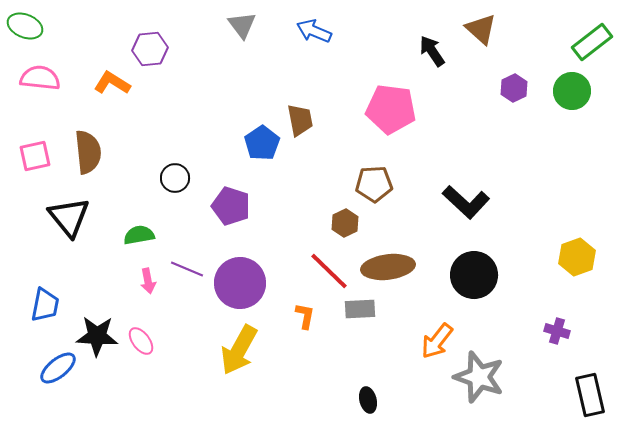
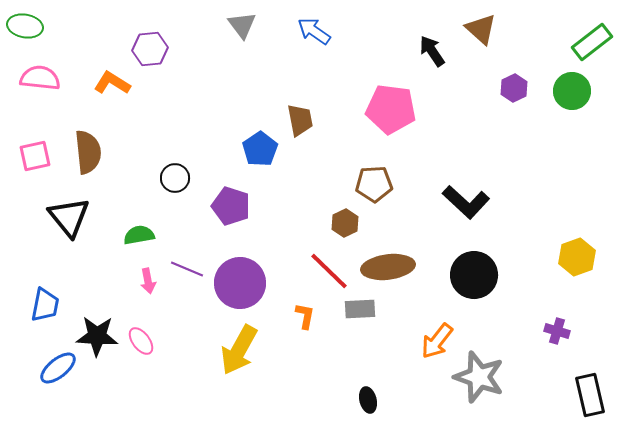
green ellipse at (25, 26): rotated 12 degrees counterclockwise
blue arrow at (314, 31): rotated 12 degrees clockwise
blue pentagon at (262, 143): moved 2 px left, 6 px down
